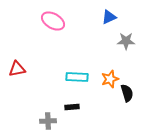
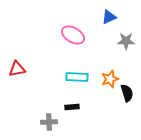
pink ellipse: moved 20 px right, 14 px down
gray cross: moved 1 px right, 1 px down
